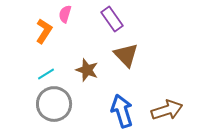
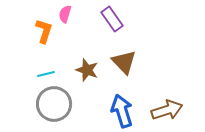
orange L-shape: rotated 15 degrees counterclockwise
brown triangle: moved 2 px left, 7 px down
cyan line: rotated 18 degrees clockwise
